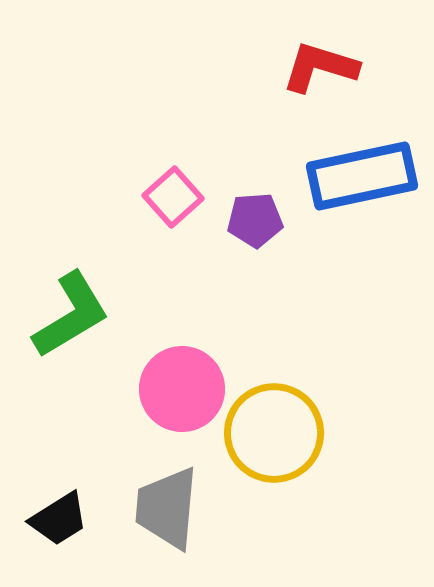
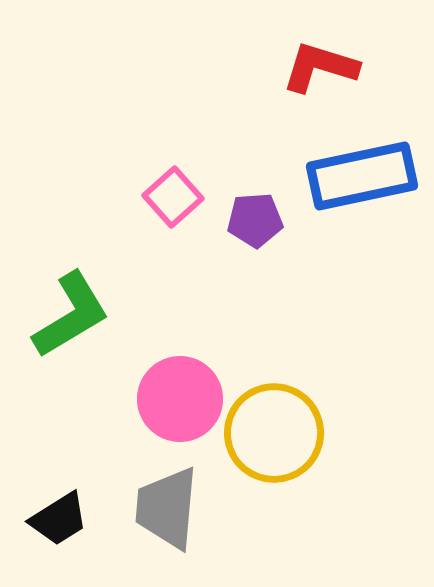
pink circle: moved 2 px left, 10 px down
